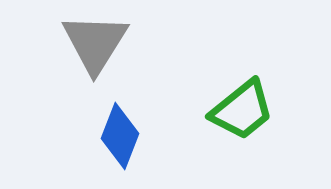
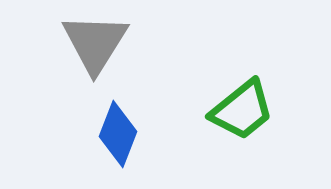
blue diamond: moved 2 px left, 2 px up
